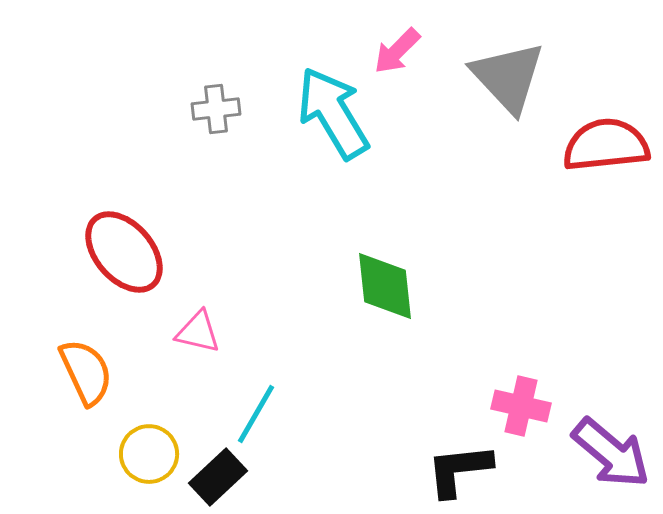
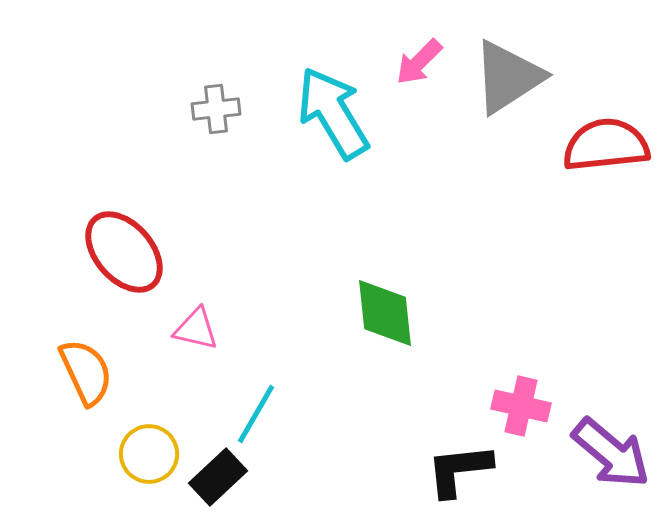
pink arrow: moved 22 px right, 11 px down
gray triangle: rotated 40 degrees clockwise
green diamond: moved 27 px down
pink triangle: moved 2 px left, 3 px up
